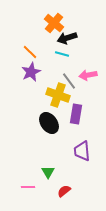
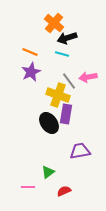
orange line: rotated 21 degrees counterclockwise
pink arrow: moved 2 px down
purple rectangle: moved 10 px left
purple trapezoid: moved 2 px left; rotated 85 degrees clockwise
green triangle: rotated 24 degrees clockwise
red semicircle: rotated 16 degrees clockwise
